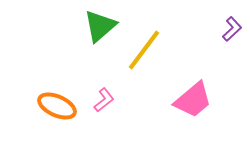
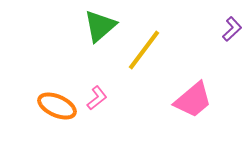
pink L-shape: moved 7 px left, 2 px up
